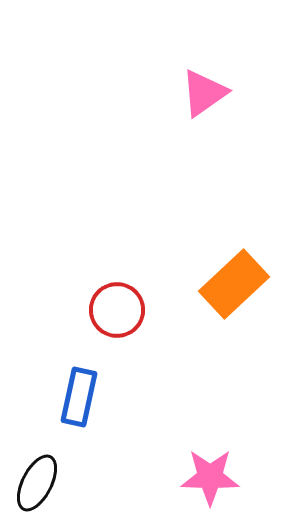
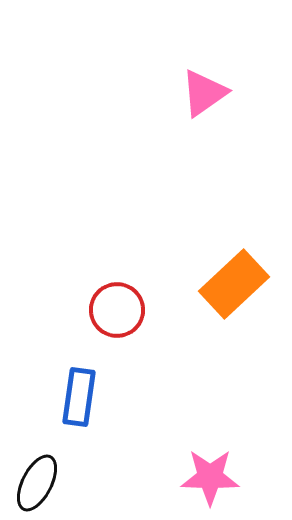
blue rectangle: rotated 4 degrees counterclockwise
